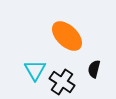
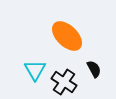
black semicircle: rotated 138 degrees clockwise
black cross: moved 2 px right
